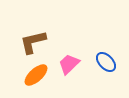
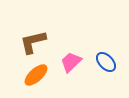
pink trapezoid: moved 2 px right, 2 px up
